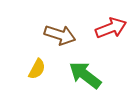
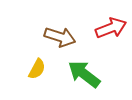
brown arrow: moved 2 px down
green arrow: moved 1 px left, 1 px up
